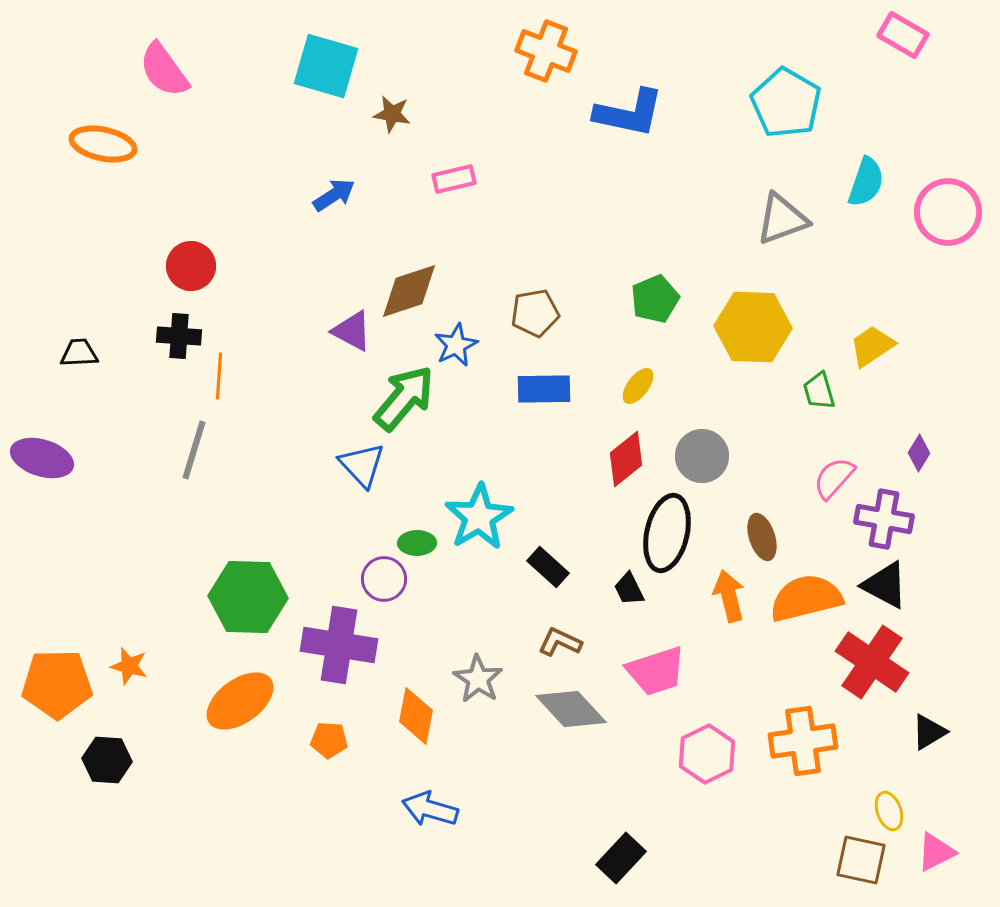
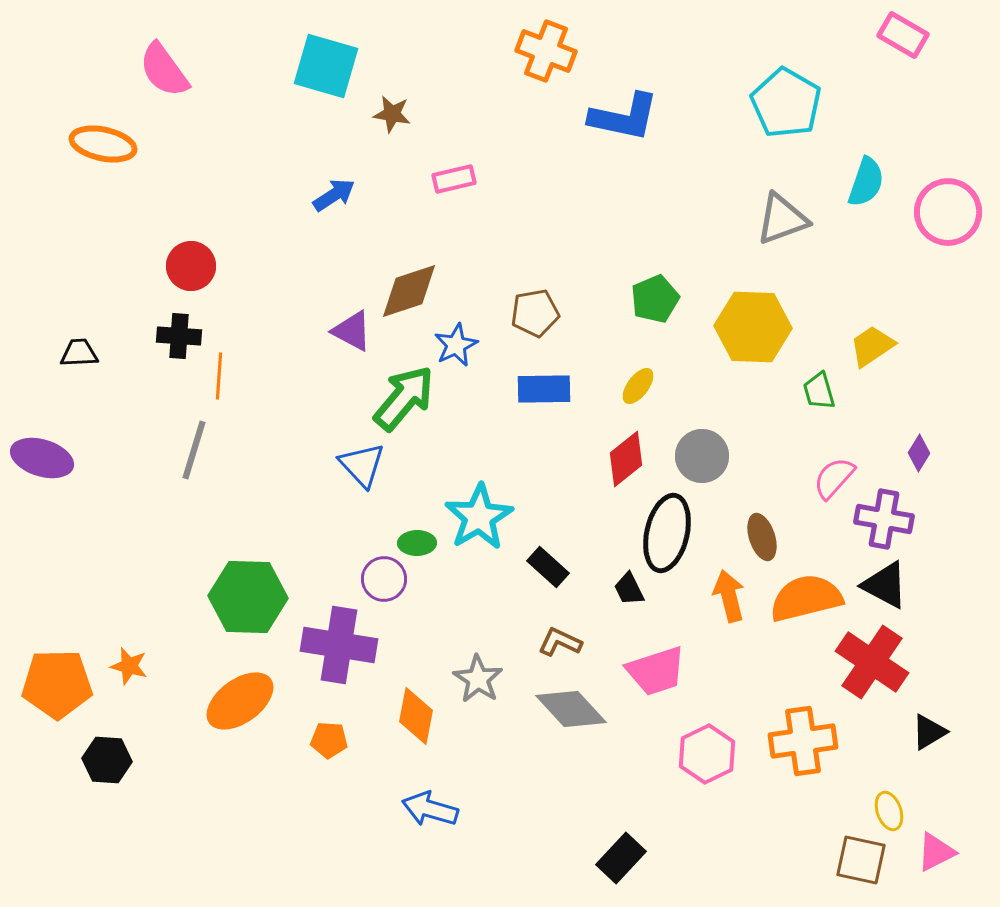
blue L-shape at (629, 113): moved 5 px left, 4 px down
